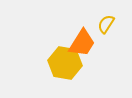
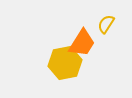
yellow hexagon: rotated 20 degrees counterclockwise
